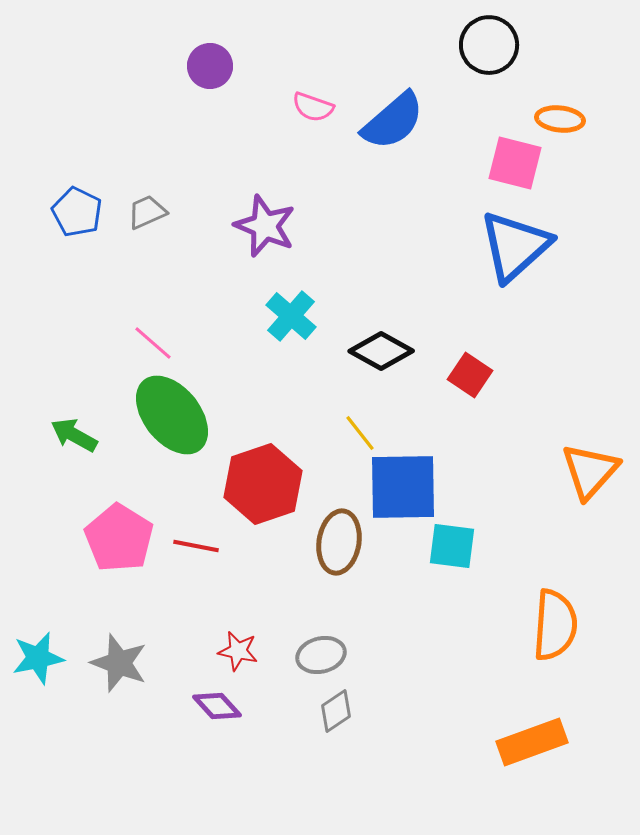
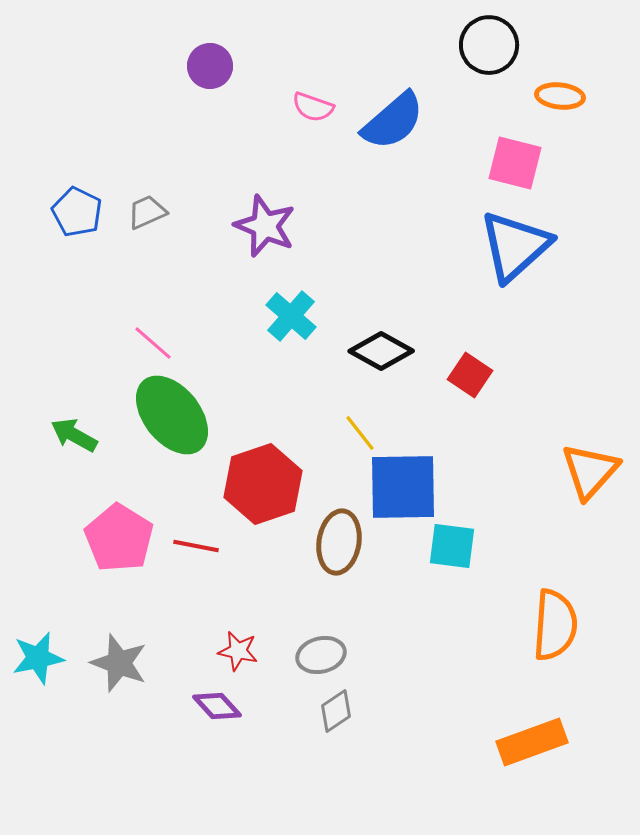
orange ellipse: moved 23 px up
